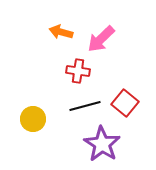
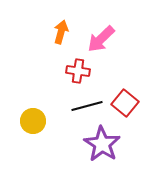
orange arrow: rotated 90 degrees clockwise
black line: moved 2 px right
yellow circle: moved 2 px down
